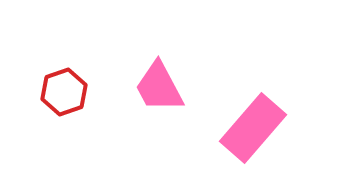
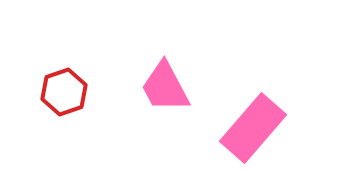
pink trapezoid: moved 6 px right
